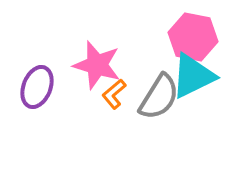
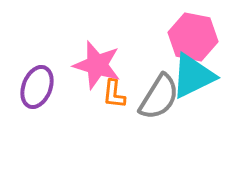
orange L-shape: rotated 44 degrees counterclockwise
